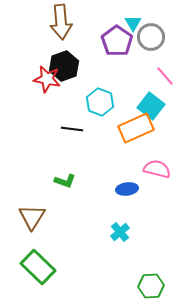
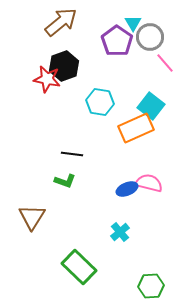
brown arrow: rotated 124 degrees counterclockwise
gray circle: moved 1 px left
pink line: moved 13 px up
cyan hexagon: rotated 12 degrees counterclockwise
black line: moved 25 px down
pink semicircle: moved 8 px left, 14 px down
blue ellipse: rotated 15 degrees counterclockwise
green rectangle: moved 41 px right
